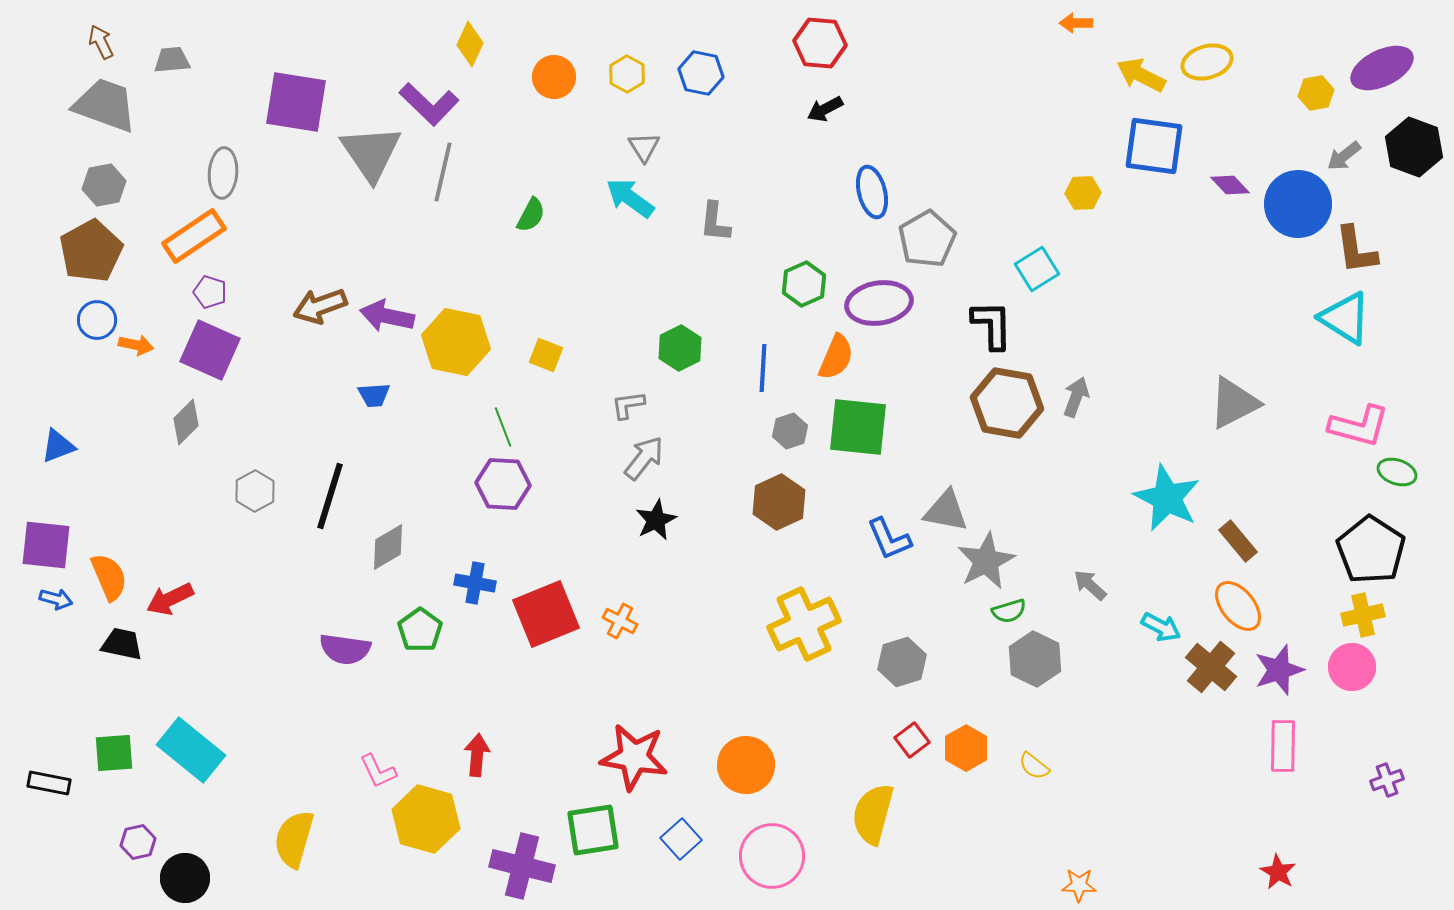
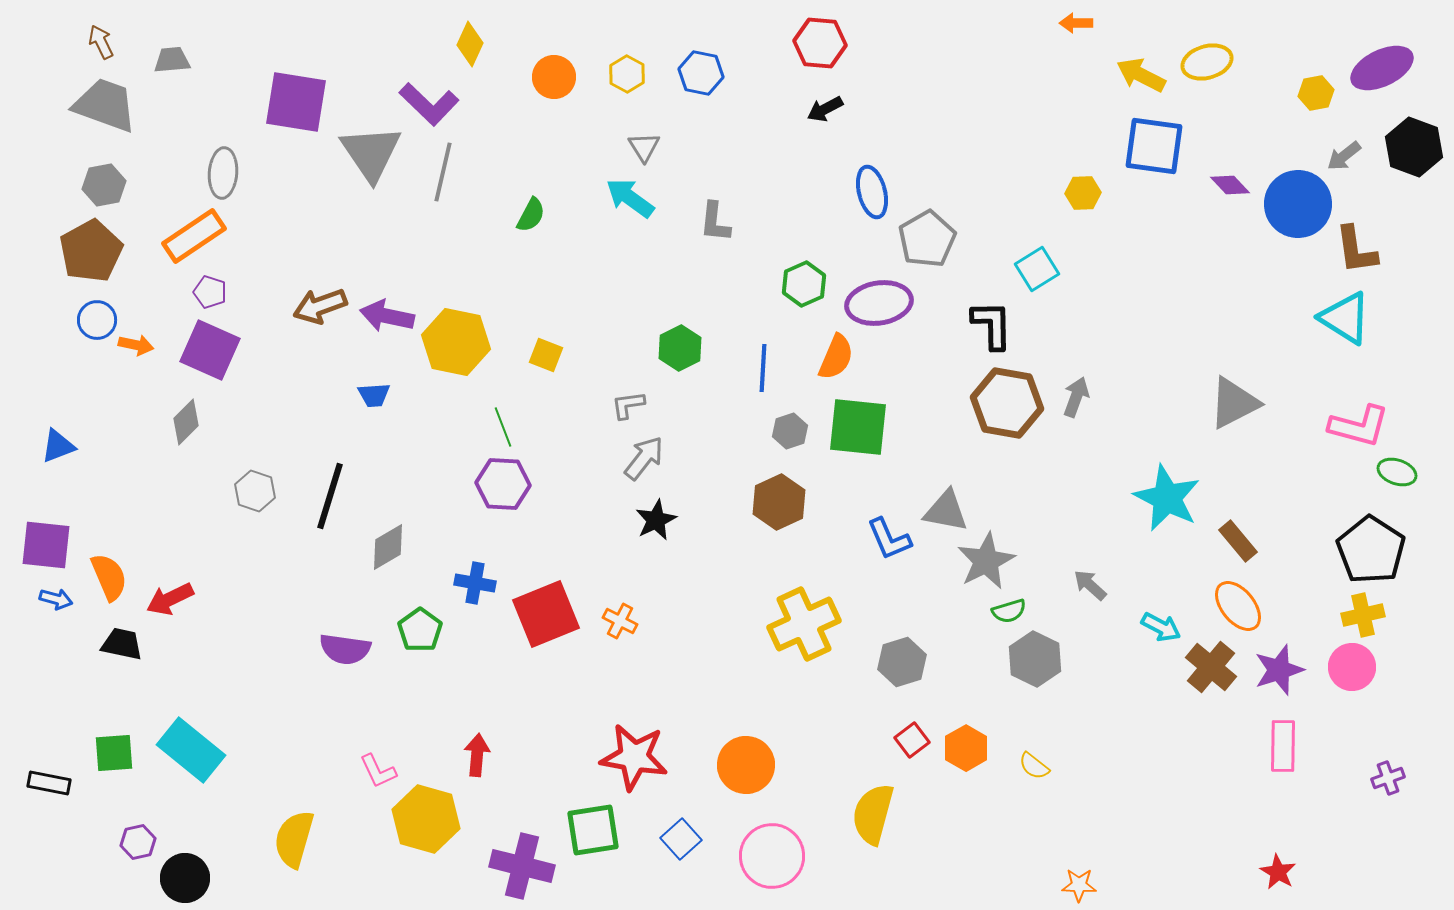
gray hexagon at (255, 491): rotated 12 degrees counterclockwise
purple cross at (1387, 780): moved 1 px right, 2 px up
